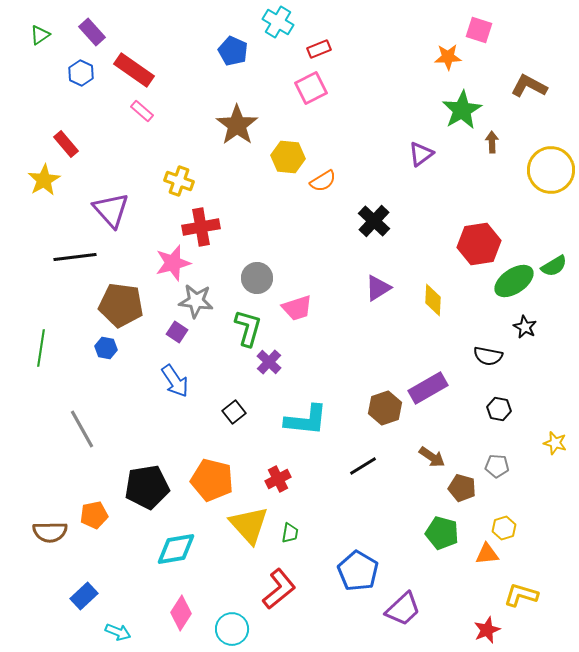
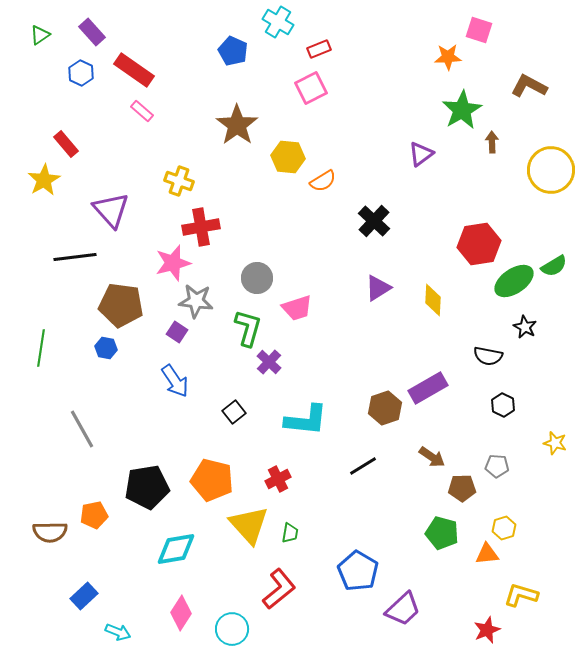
black hexagon at (499, 409): moved 4 px right, 4 px up; rotated 15 degrees clockwise
brown pentagon at (462, 488): rotated 16 degrees counterclockwise
